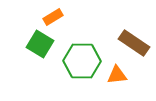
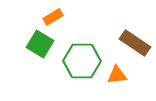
brown rectangle: moved 1 px right
